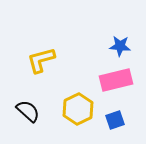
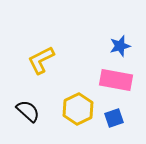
blue star: rotated 20 degrees counterclockwise
yellow L-shape: rotated 12 degrees counterclockwise
pink rectangle: rotated 24 degrees clockwise
blue square: moved 1 px left, 2 px up
